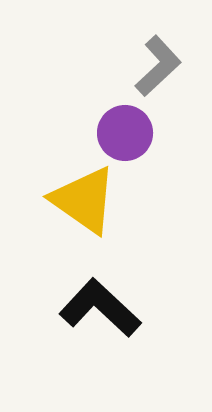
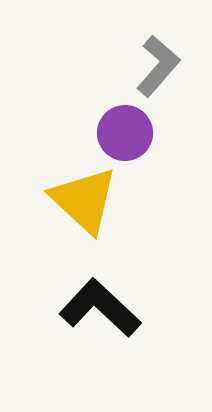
gray L-shape: rotated 6 degrees counterclockwise
yellow triangle: rotated 8 degrees clockwise
